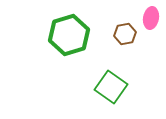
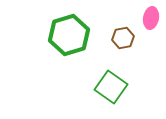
brown hexagon: moved 2 px left, 4 px down
